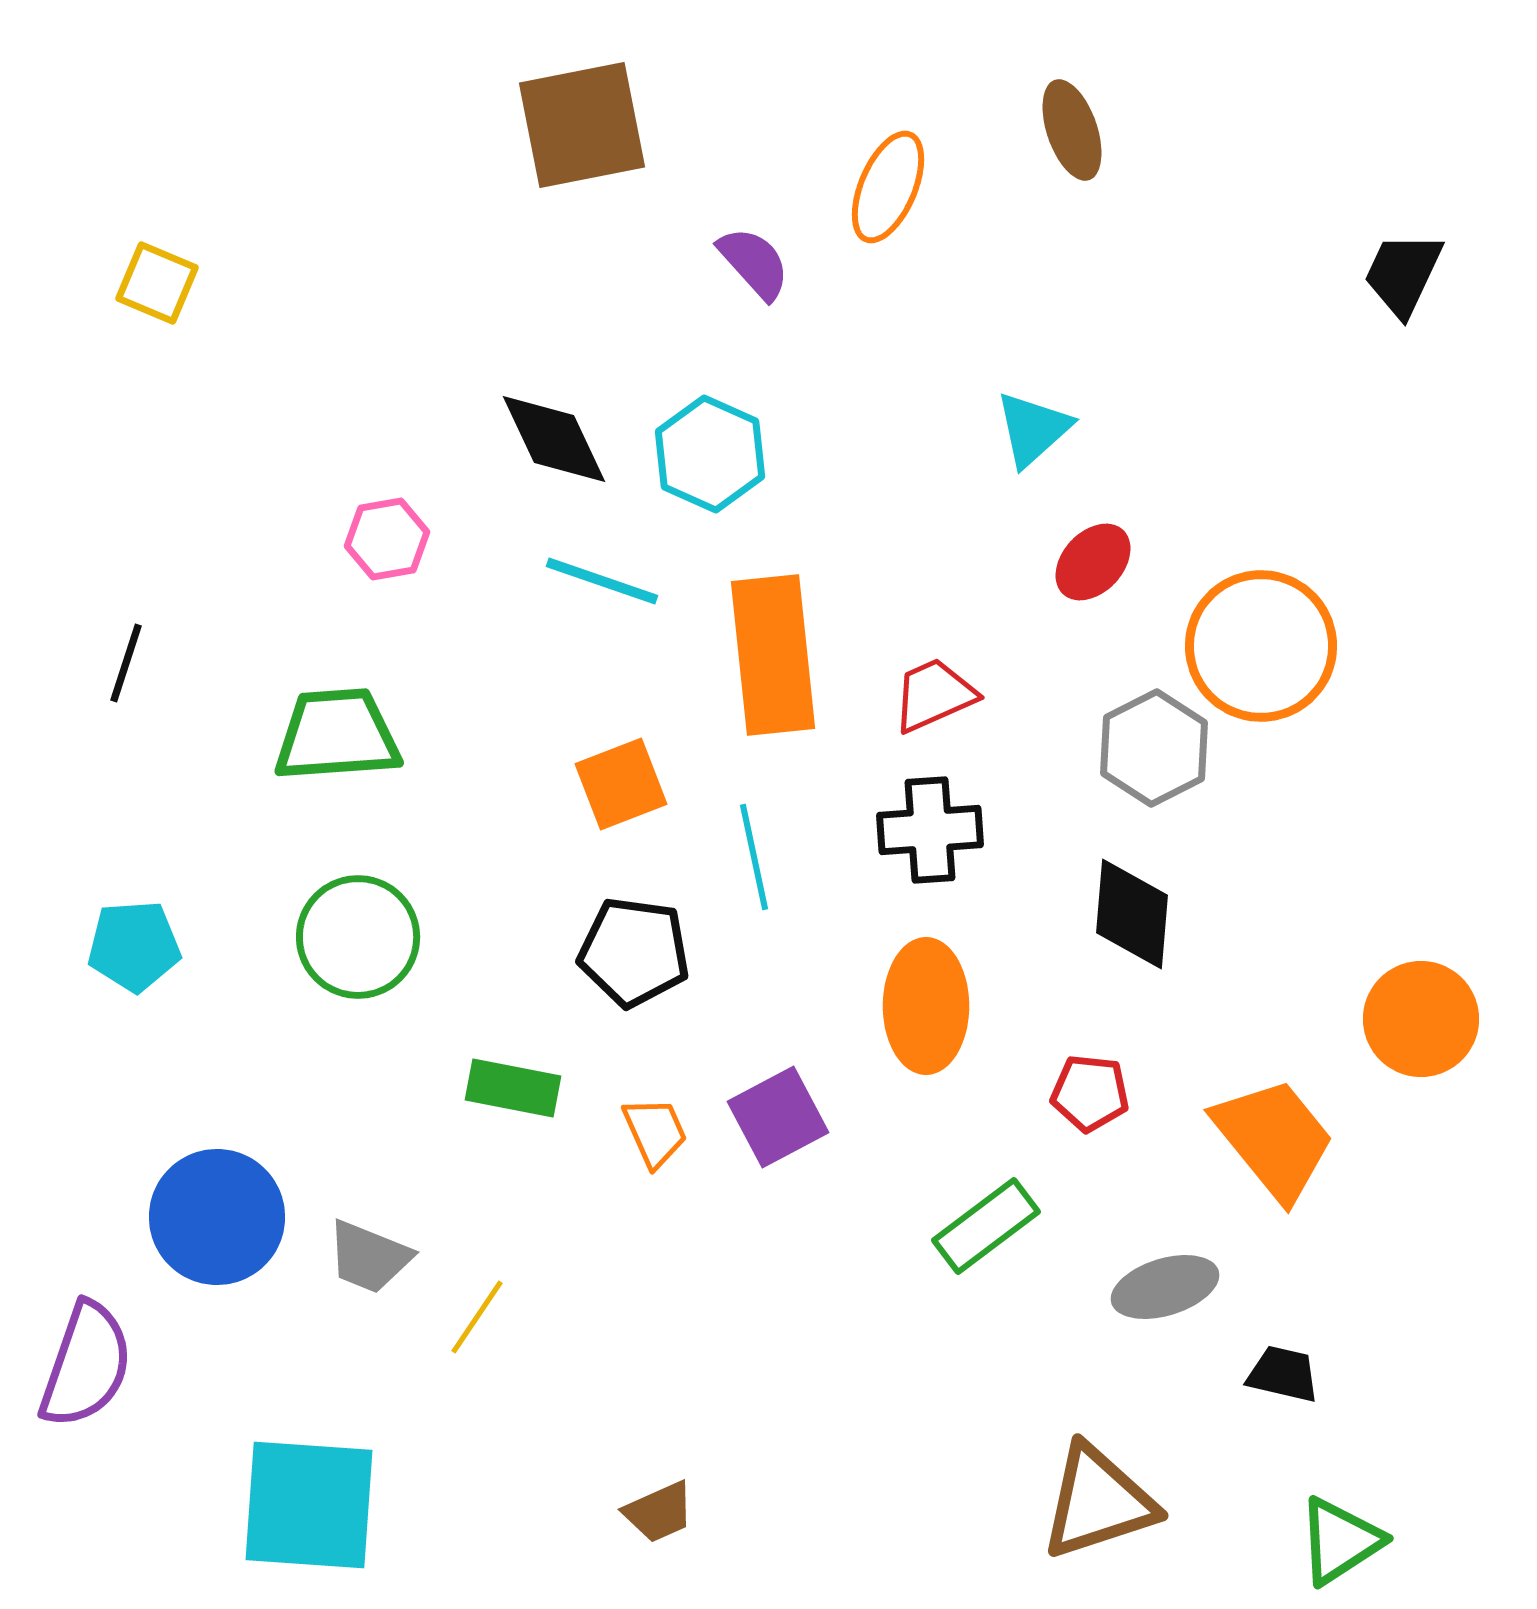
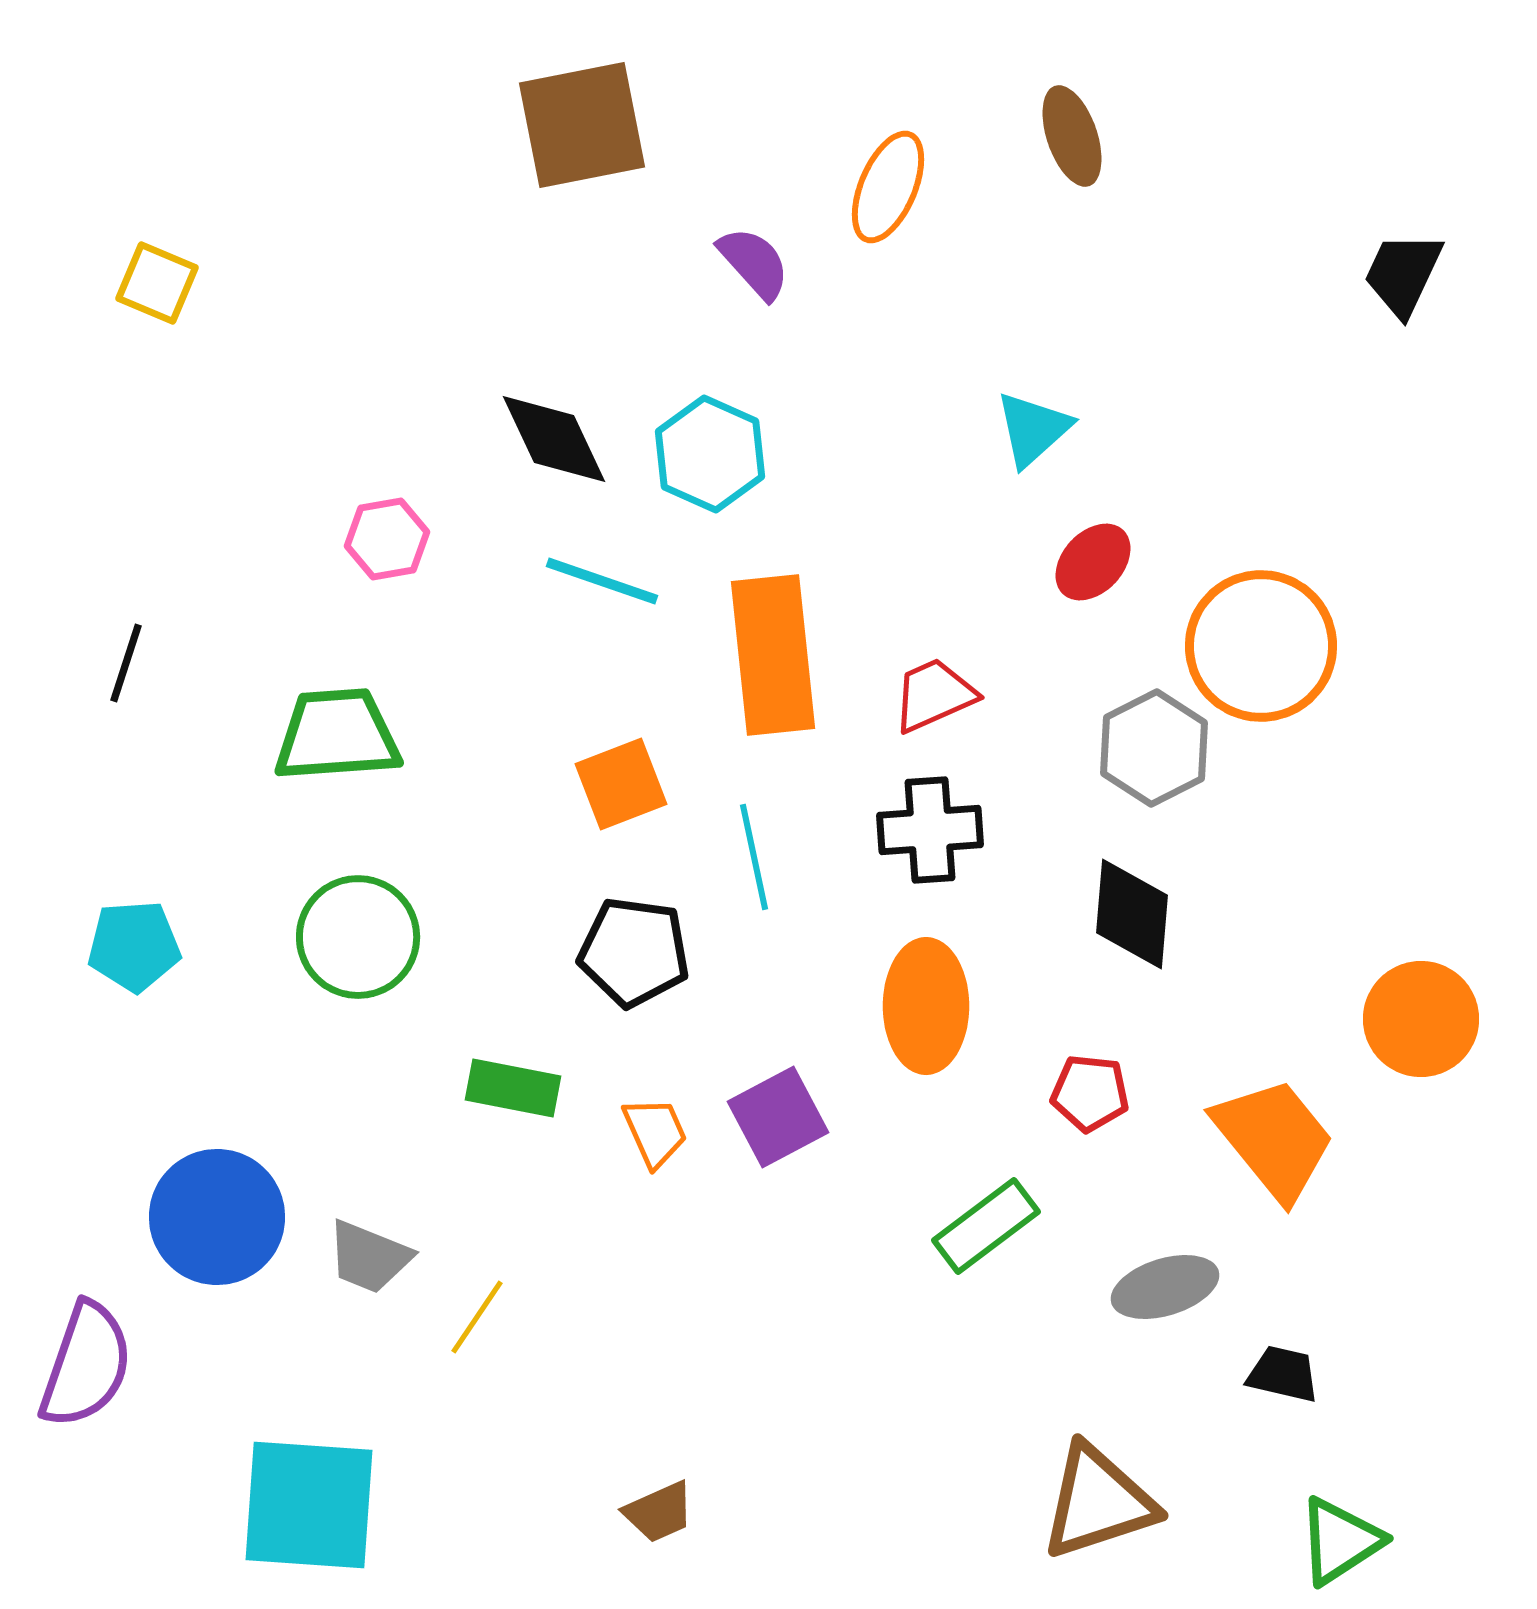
brown ellipse at (1072, 130): moved 6 px down
